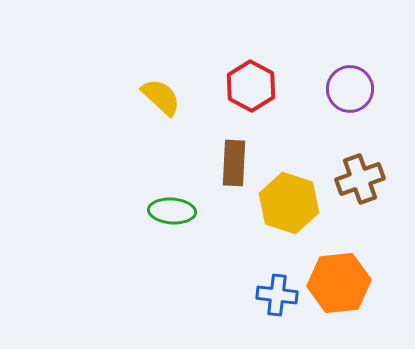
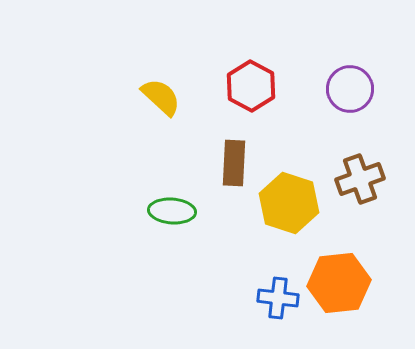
blue cross: moved 1 px right, 3 px down
